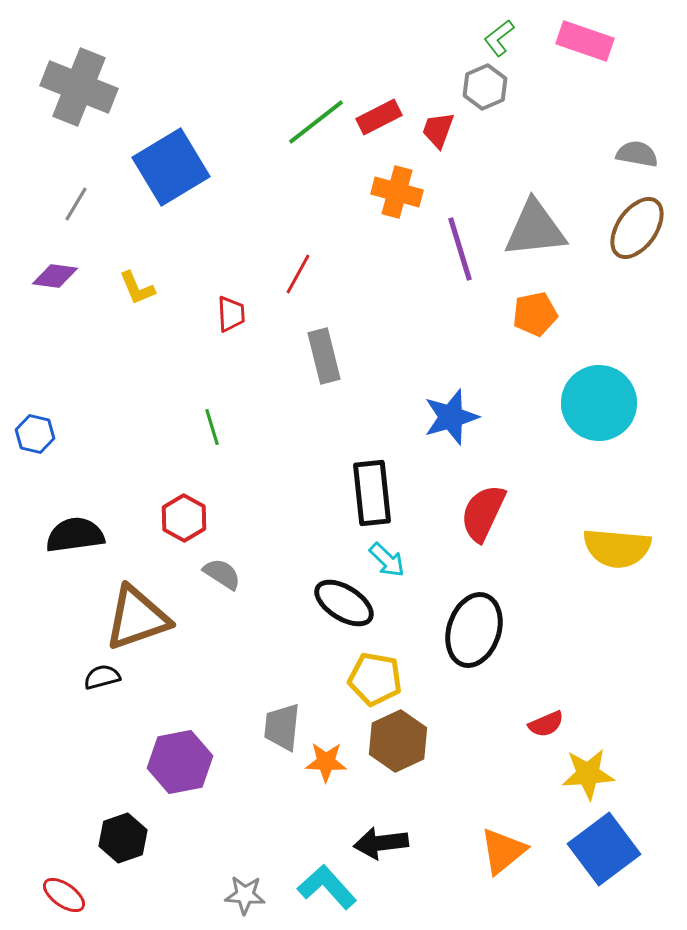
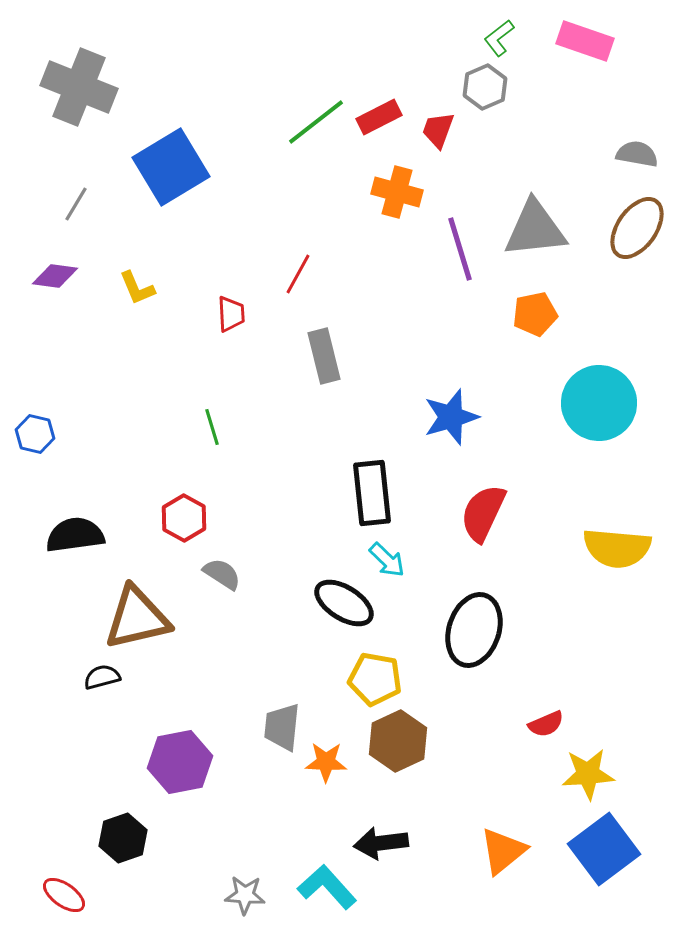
brown triangle at (137, 618): rotated 6 degrees clockwise
